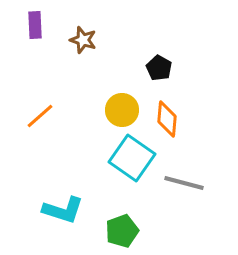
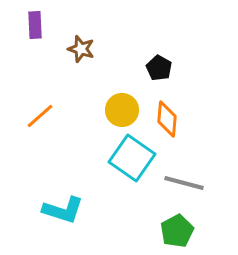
brown star: moved 2 px left, 9 px down
green pentagon: moved 55 px right; rotated 8 degrees counterclockwise
